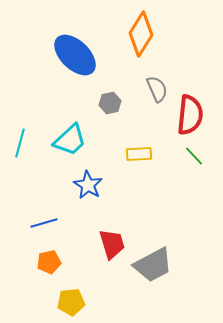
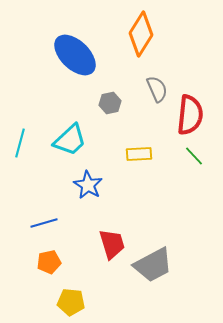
yellow pentagon: rotated 12 degrees clockwise
